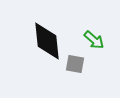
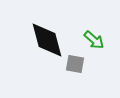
black diamond: moved 1 px up; rotated 9 degrees counterclockwise
